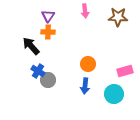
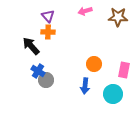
pink arrow: rotated 80 degrees clockwise
purple triangle: rotated 16 degrees counterclockwise
orange circle: moved 6 px right
pink rectangle: moved 1 px left, 1 px up; rotated 63 degrees counterclockwise
gray circle: moved 2 px left
cyan circle: moved 1 px left
